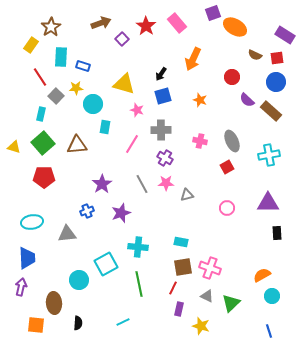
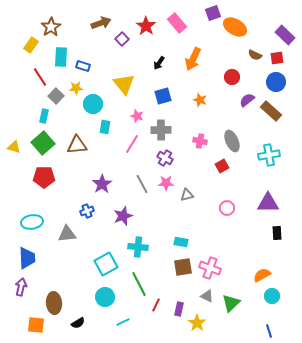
purple rectangle at (285, 35): rotated 12 degrees clockwise
black arrow at (161, 74): moved 2 px left, 11 px up
yellow triangle at (124, 84): rotated 35 degrees clockwise
purple semicircle at (247, 100): rotated 98 degrees clockwise
pink star at (137, 110): moved 6 px down
cyan rectangle at (41, 114): moved 3 px right, 2 px down
red square at (227, 167): moved 5 px left, 1 px up
purple star at (121, 213): moved 2 px right, 3 px down
cyan circle at (79, 280): moved 26 px right, 17 px down
green line at (139, 284): rotated 15 degrees counterclockwise
red line at (173, 288): moved 17 px left, 17 px down
black semicircle at (78, 323): rotated 56 degrees clockwise
yellow star at (201, 326): moved 4 px left, 3 px up; rotated 18 degrees clockwise
